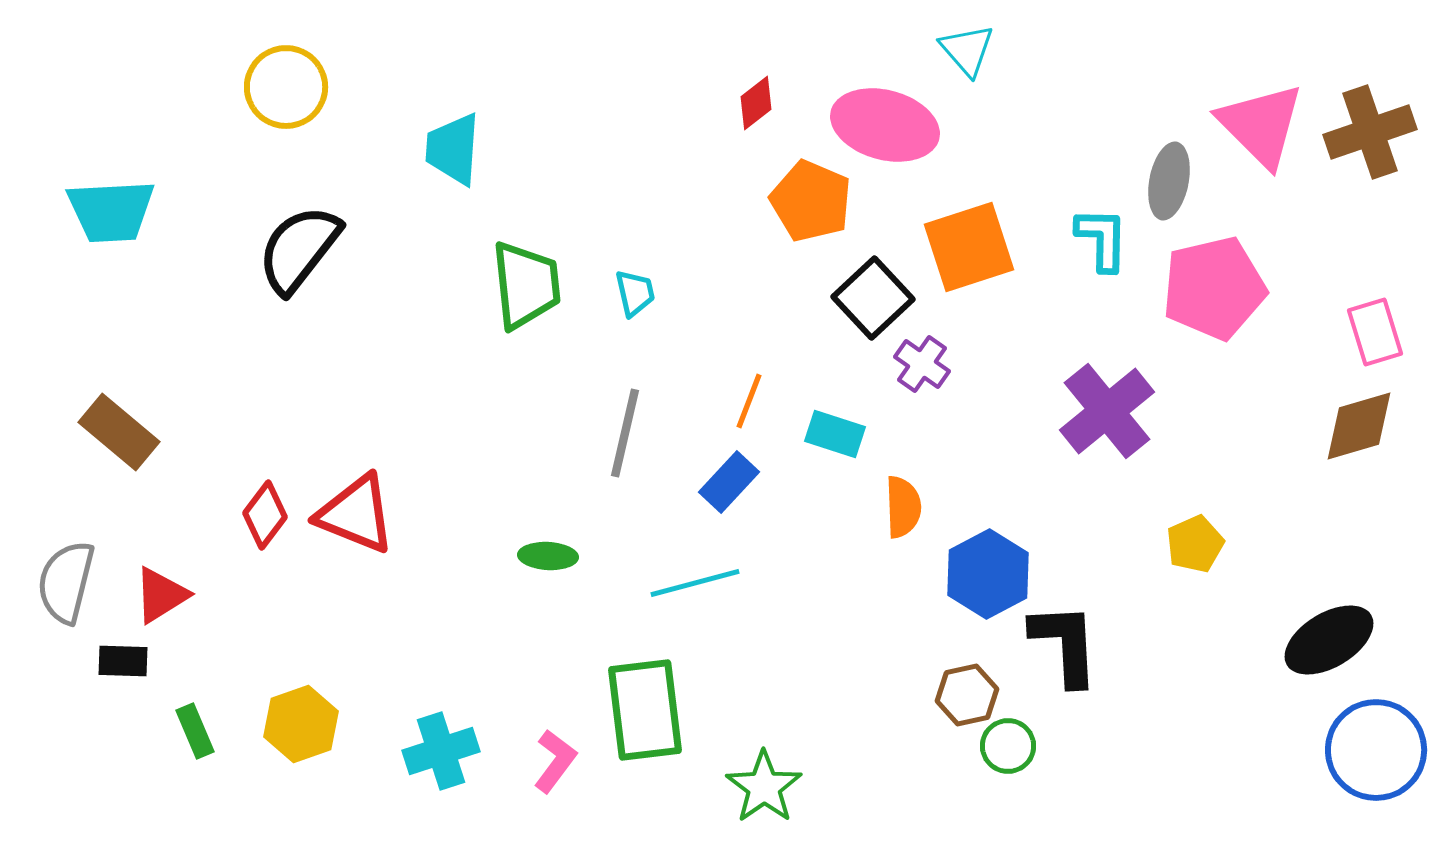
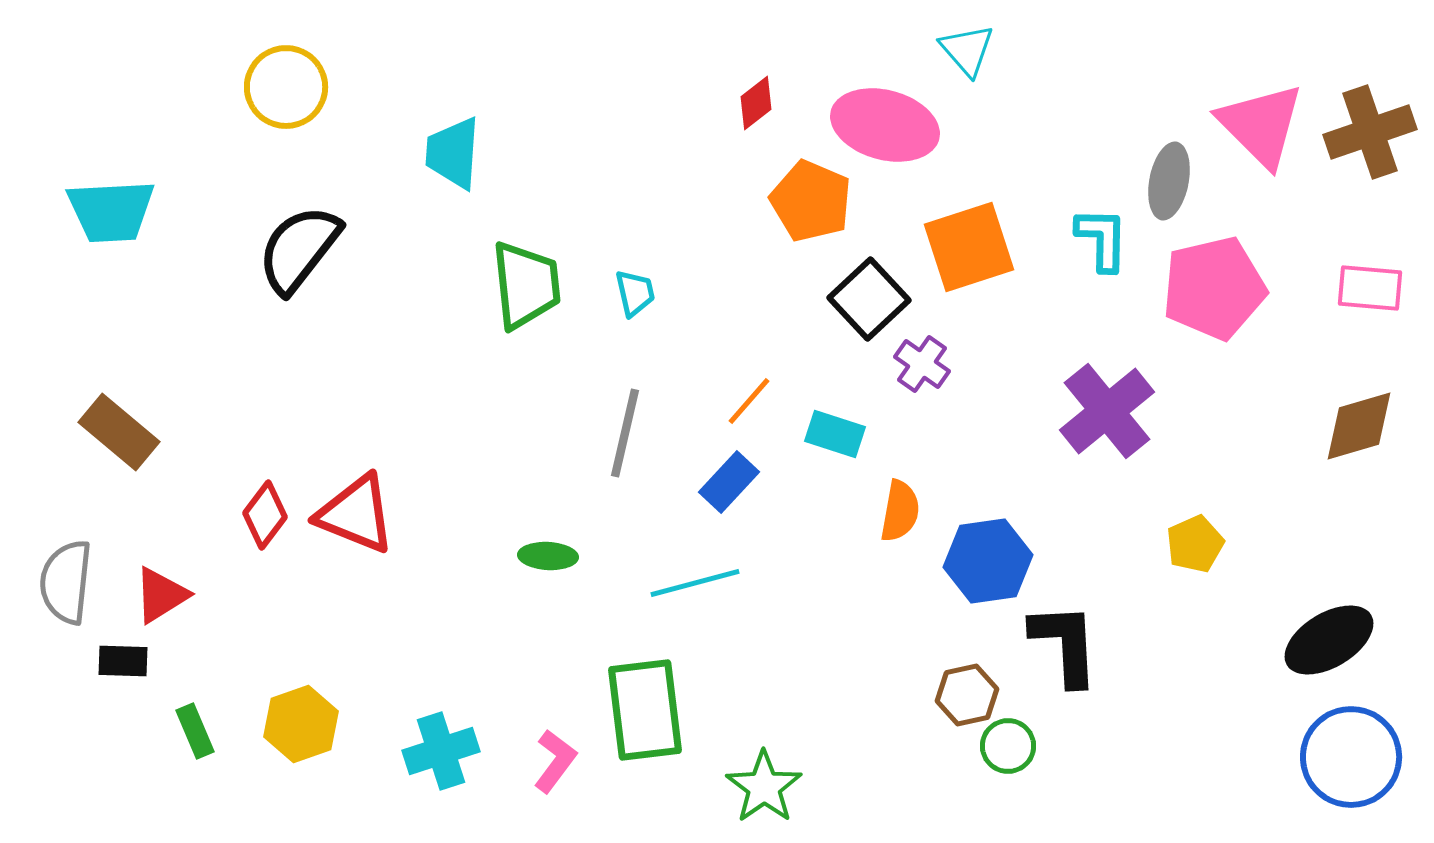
cyan trapezoid at (453, 149): moved 4 px down
black square at (873, 298): moved 4 px left, 1 px down
pink rectangle at (1375, 332): moved 5 px left, 44 px up; rotated 68 degrees counterclockwise
orange line at (749, 401): rotated 20 degrees clockwise
orange semicircle at (903, 507): moved 3 px left, 4 px down; rotated 12 degrees clockwise
blue hexagon at (988, 574): moved 13 px up; rotated 20 degrees clockwise
gray semicircle at (66, 582): rotated 8 degrees counterclockwise
blue circle at (1376, 750): moved 25 px left, 7 px down
